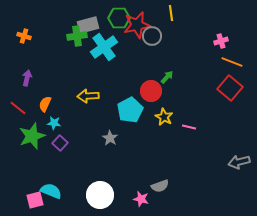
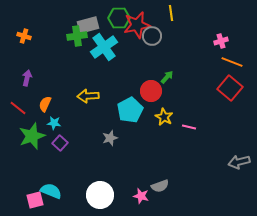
gray star: rotated 21 degrees clockwise
pink star: moved 3 px up
